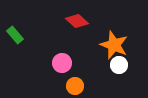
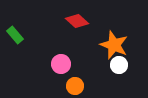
pink circle: moved 1 px left, 1 px down
